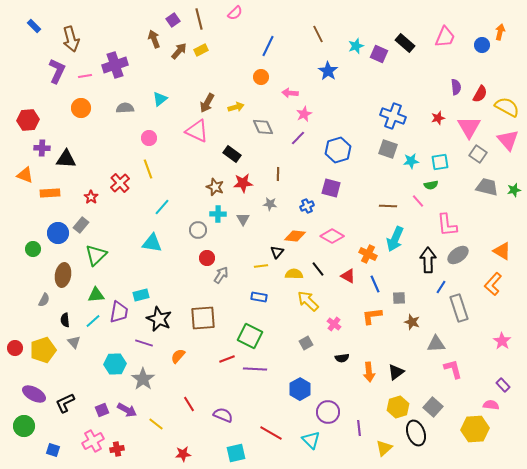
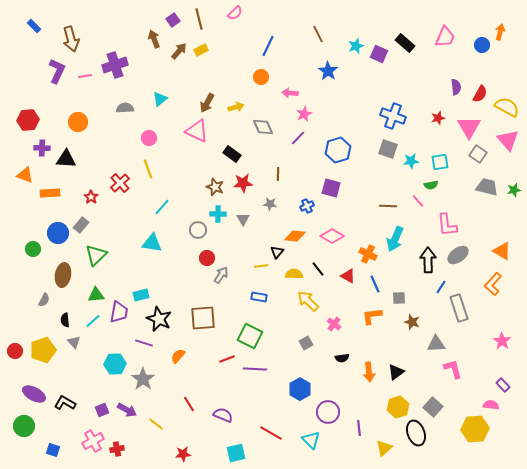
orange circle at (81, 108): moved 3 px left, 14 px down
red circle at (15, 348): moved 3 px down
black L-shape at (65, 403): rotated 55 degrees clockwise
